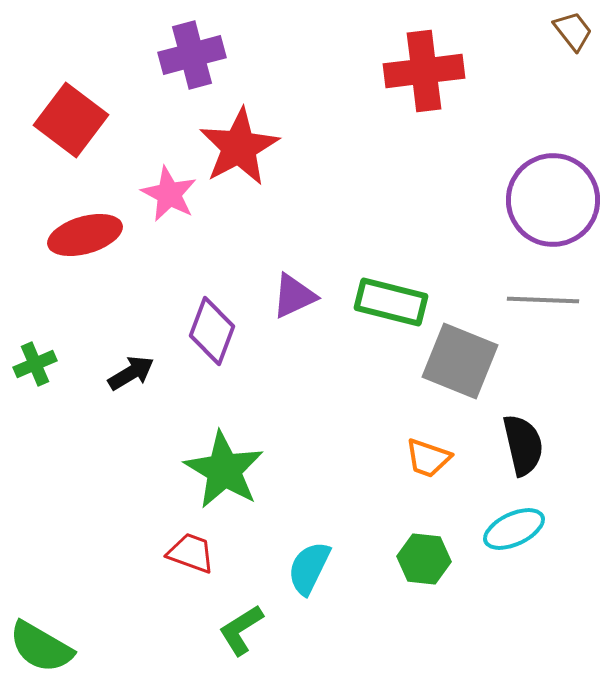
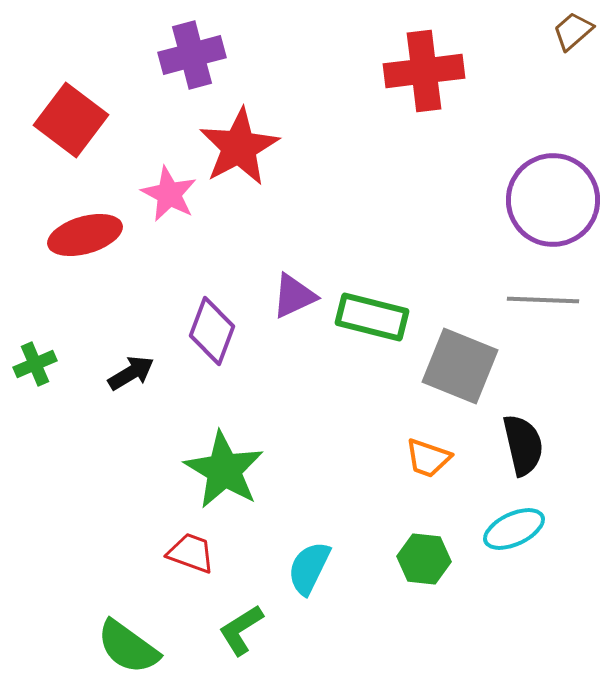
brown trapezoid: rotated 93 degrees counterclockwise
green rectangle: moved 19 px left, 15 px down
gray square: moved 5 px down
green semicircle: moved 87 px right; rotated 6 degrees clockwise
